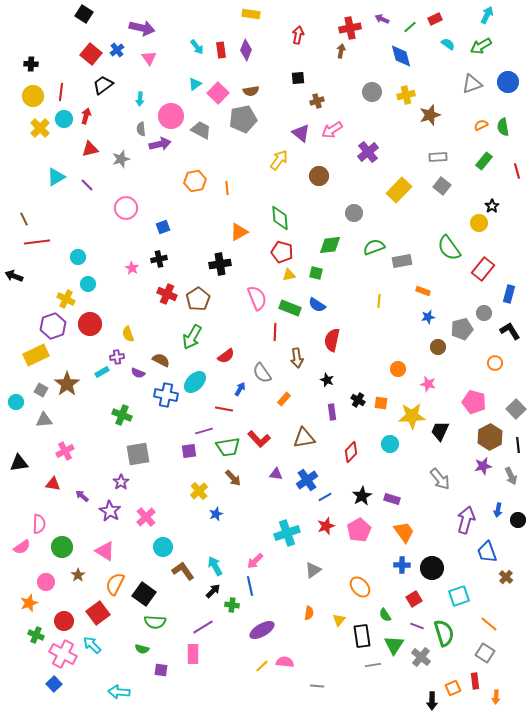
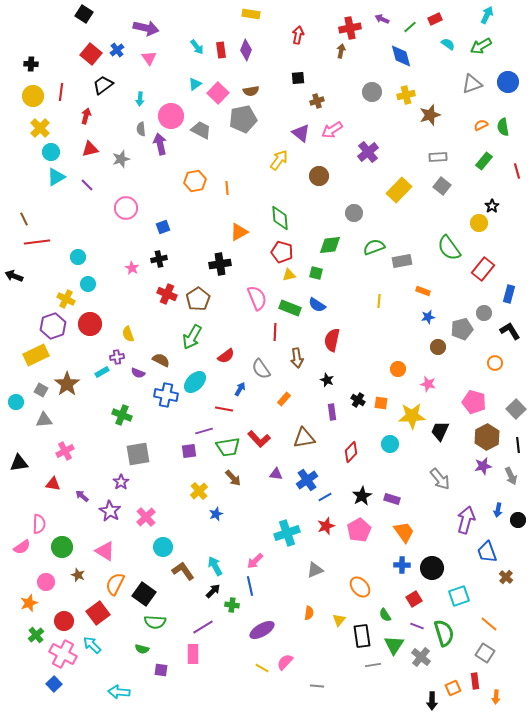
purple arrow at (142, 28): moved 4 px right
cyan circle at (64, 119): moved 13 px left, 33 px down
purple arrow at (160, 144): rotated 90 degrees counterclockwise
gray semicircle at (262, 373): moved 1 px left, 4 px up
brown hexagon at (490, 437): moved 3 px left
gray triangle at (313, 570): moved 2 px right; rotated 12 degrees clockwise
brown star at (78, 575): rotated 16 degrees counterclockwise
green cross at (36, 635): rotated 28 degrees clockwise
pink semicircle at (285, 662): rotated 54 degrees counterclockwise
yellow line at (262, 666): moved 2 px down; rotated 72 degrees clockwise
